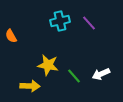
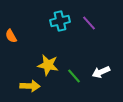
white arrow: moved 2 px up
